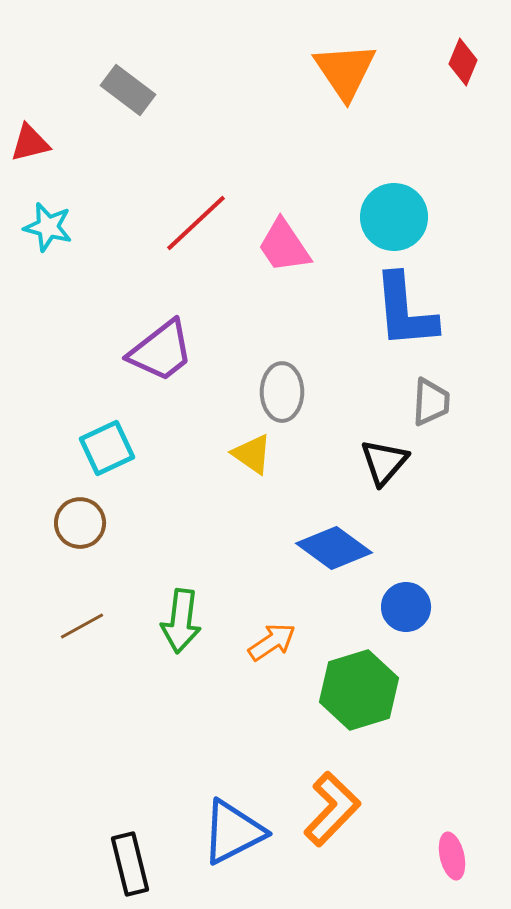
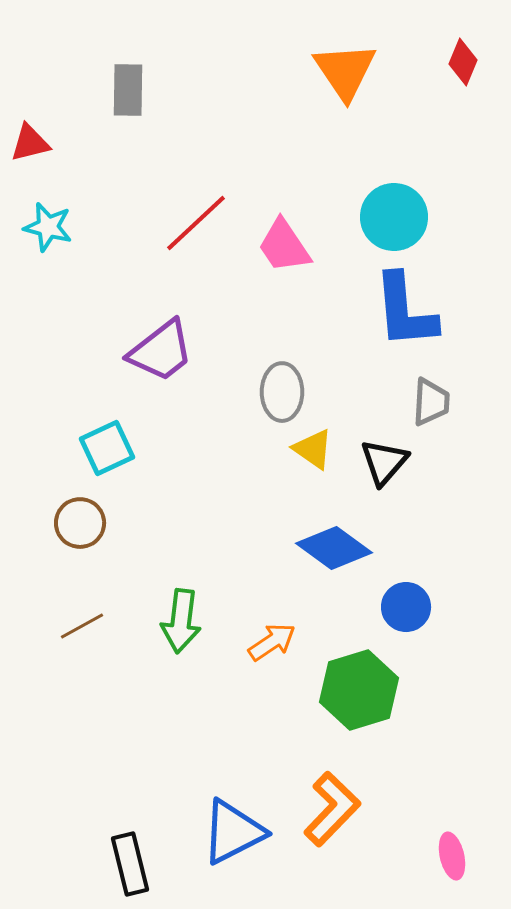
gray rectangle: rotated 54 degrees clockwise
yellow triangle: moved 61 px right, 5 px up
